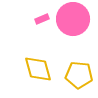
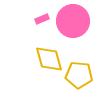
pink circle: moved 2 px down
yellow diamond: moved 11 px right, 10 px up
